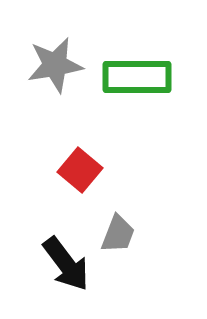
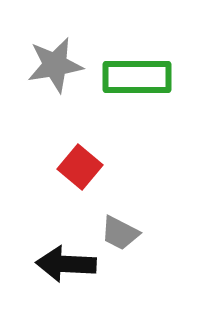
red square: moved 3 px up
gray trapezoid: moved 2 px right, 1 px up; rotated 96 degrees clockwise
black arrow: rotated 130 degrees clockwise
